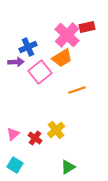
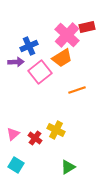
blue cross: moved 1 px right, 1 px up
yellow cross: rotated 24 degrees counterclockwise
cyan square: moved 1 px right
